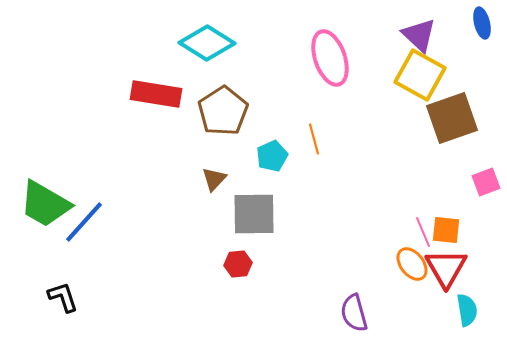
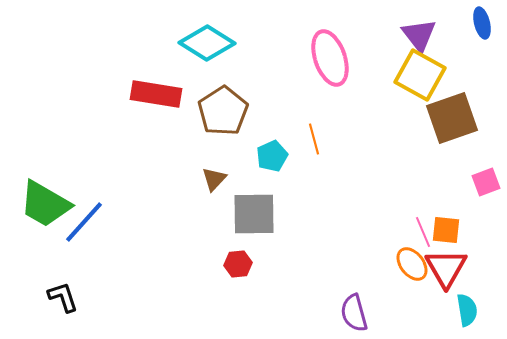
purple triangle: rotated 9 degrees clockwise
